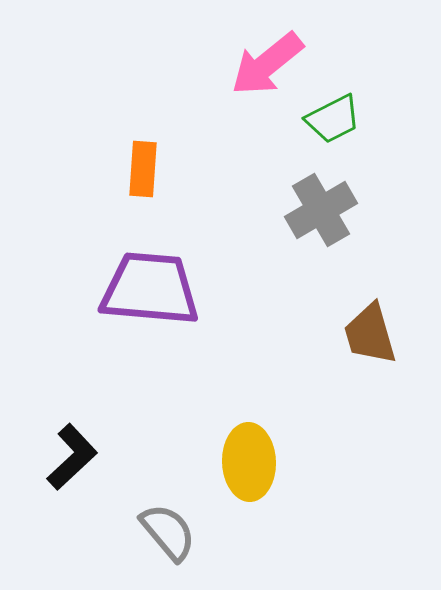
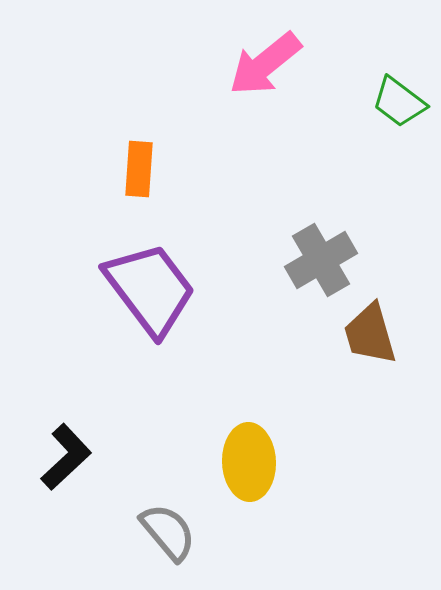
pink arrow: moved 2 px left
green trapezoid: moved 66 px right, 17 px up; rotated 64 degrees clockwise
orange rectangle: moved 4 px left
gray cross: moved 50 px down
purple trapezoid: rotated 48 degrees clockwise
black L-shape: moved 6 px left
